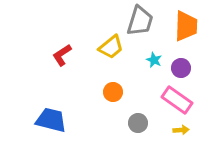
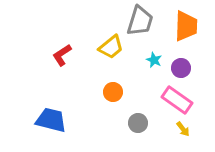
yellow arrow: moved 2 px right, 1 px up; rotated 56 degrees clockwise
